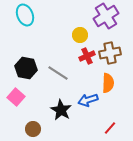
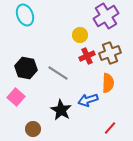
brown cross: rotated 10 degrees counterclockwise
